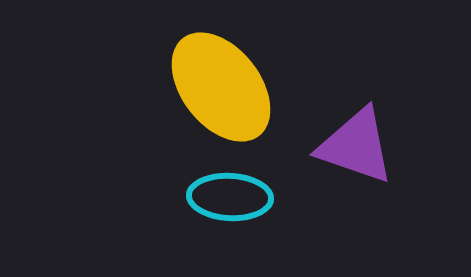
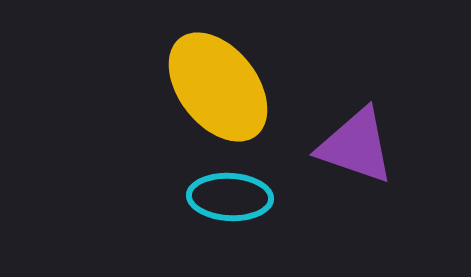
yellow ellipse: moved 3 px left
